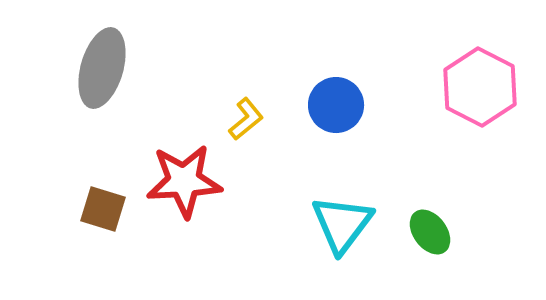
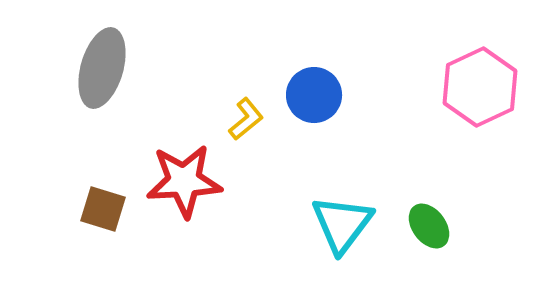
pink hexagon: rotated 8 degrees clockwise
blue circle: moved 22 px left, 10 px up
green ellipse: moved 1 px left, 6 px up
